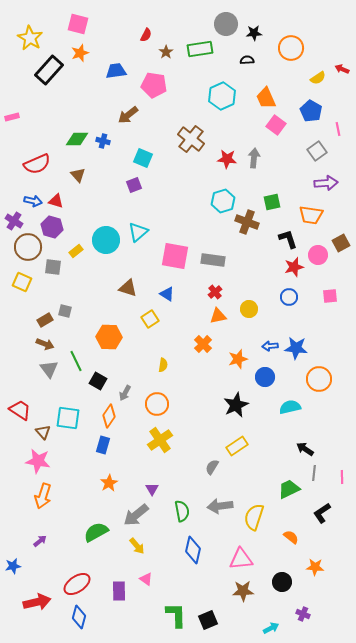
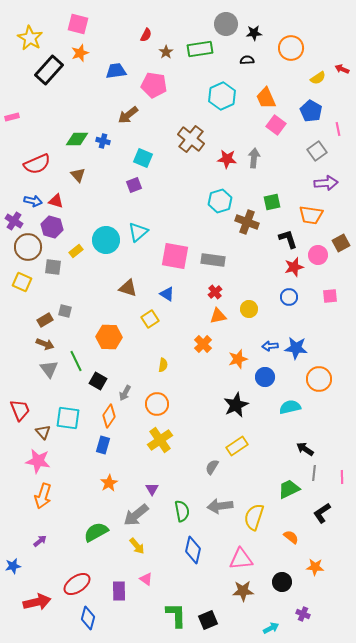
cyan hexagon at (223, 201): moved 3 px left
red trapezoid at (20, 410): rotated 35 degrees clockwise
blue diamond at (79, 617): moved 9 px right, 1 px down
